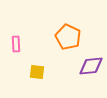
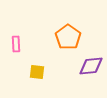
orange pentagon: rotated 10 degrees clockwise
